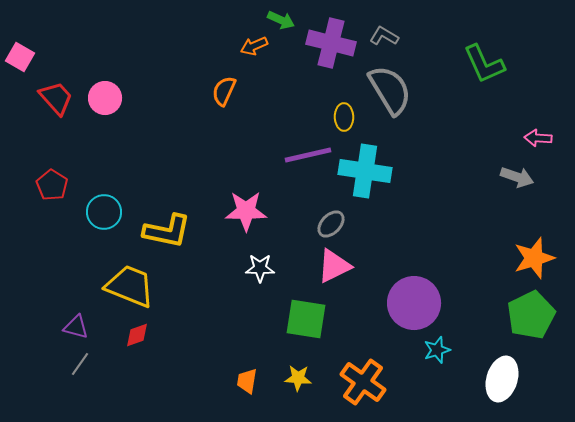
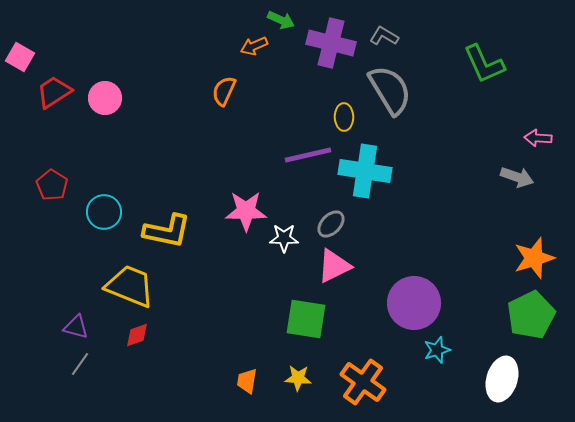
red trapezoid: moved 2 px left, 6 px up; rotated 81 degrees counterclockwise
white star: moved 24 px right, 30 px up
